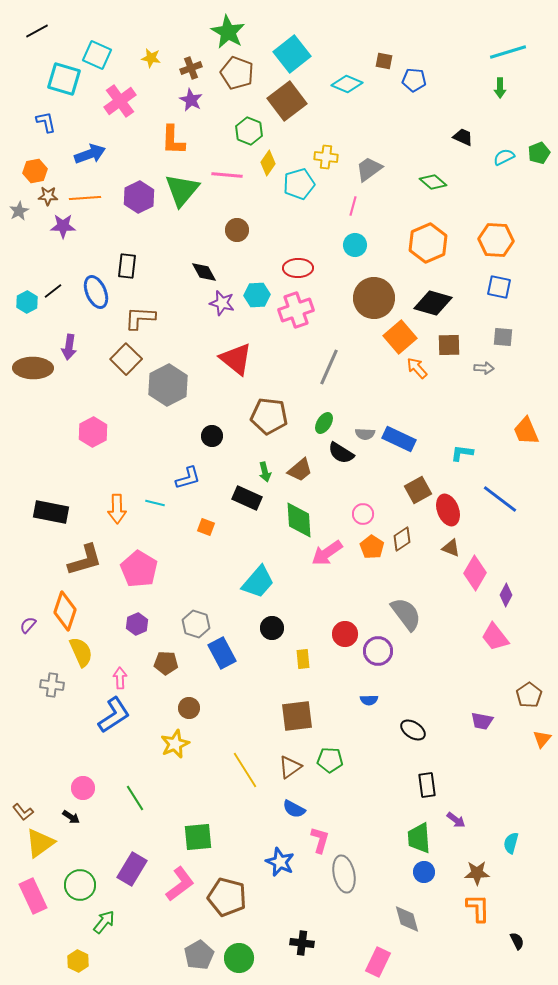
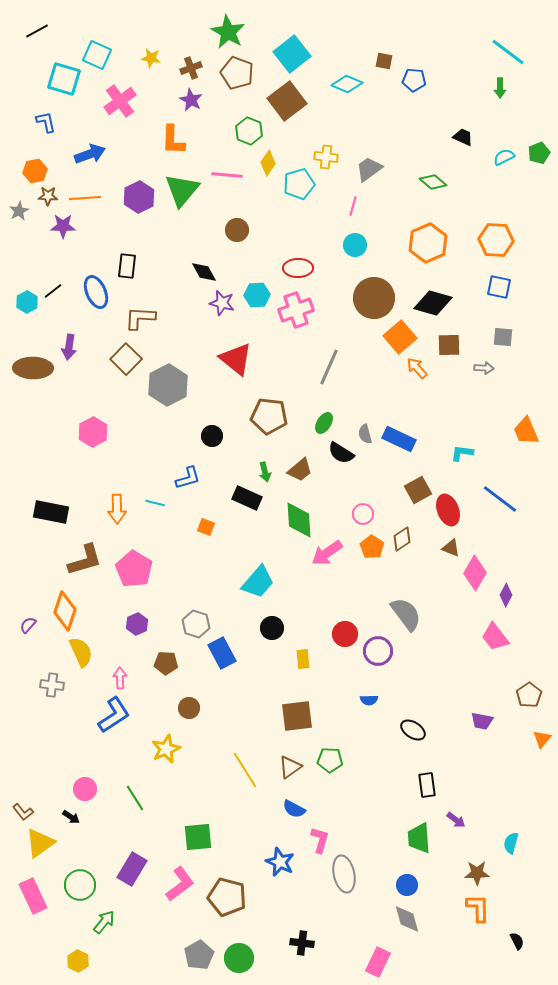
cyan line at (508, 52): rotated 54 degrees clockwise
gray semicircle at (365, 434): rotated 72 degrees clockwise
pink pentagon at (139, 569): moved 5 px left
yellow star at (175, 744): moved 9 px left, 5 px down
pink circle at (83, 788): moved 2 px right, 1 px down
blue circle at (424, 872): moved 17 px left, 13 px down
